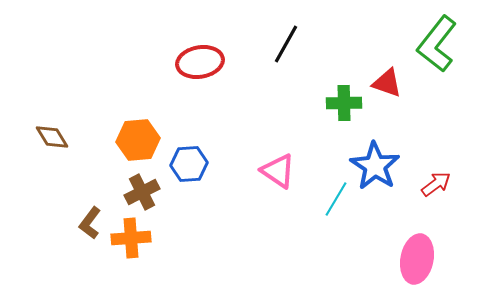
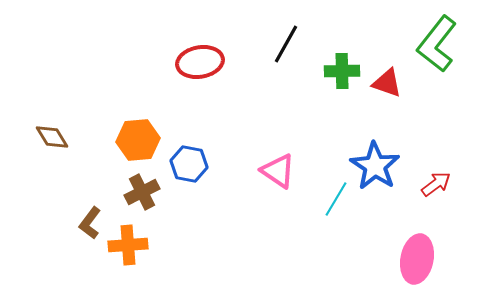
green cross: moved 2 px left, 32 px up
blue hexagon: rotated 15 degrees clockwise
orange cross: moved 3 px left, 7 px down
